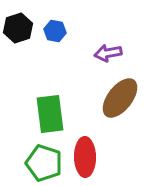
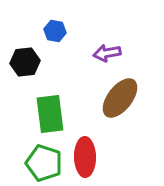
black hexagon: moved 7 px right, 34 px down; rotated 12 degrees clockwise
purple arrow: moved 1 px left
